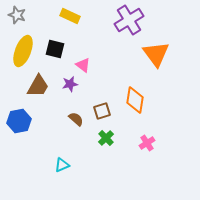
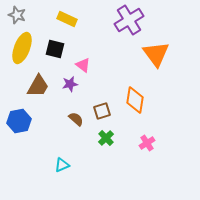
yellow rectangle: moved 3 px left, 3 px down
yellow ellipse: moved 1 px left, 3 px up
